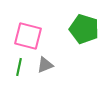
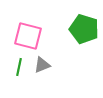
gray triangle: moved 3 px left
